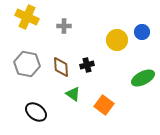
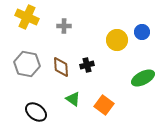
green triangle: moved 5 px down
